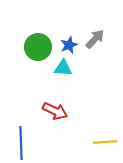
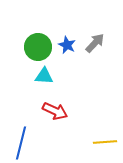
gray arrow: moved 4 px down
blue star: moved 2 px left; rotated 24 degrees counterclockwise
cyan triangle: moved 19 px left, 8 px down
blue line: rotated 16 degrees clockwise
